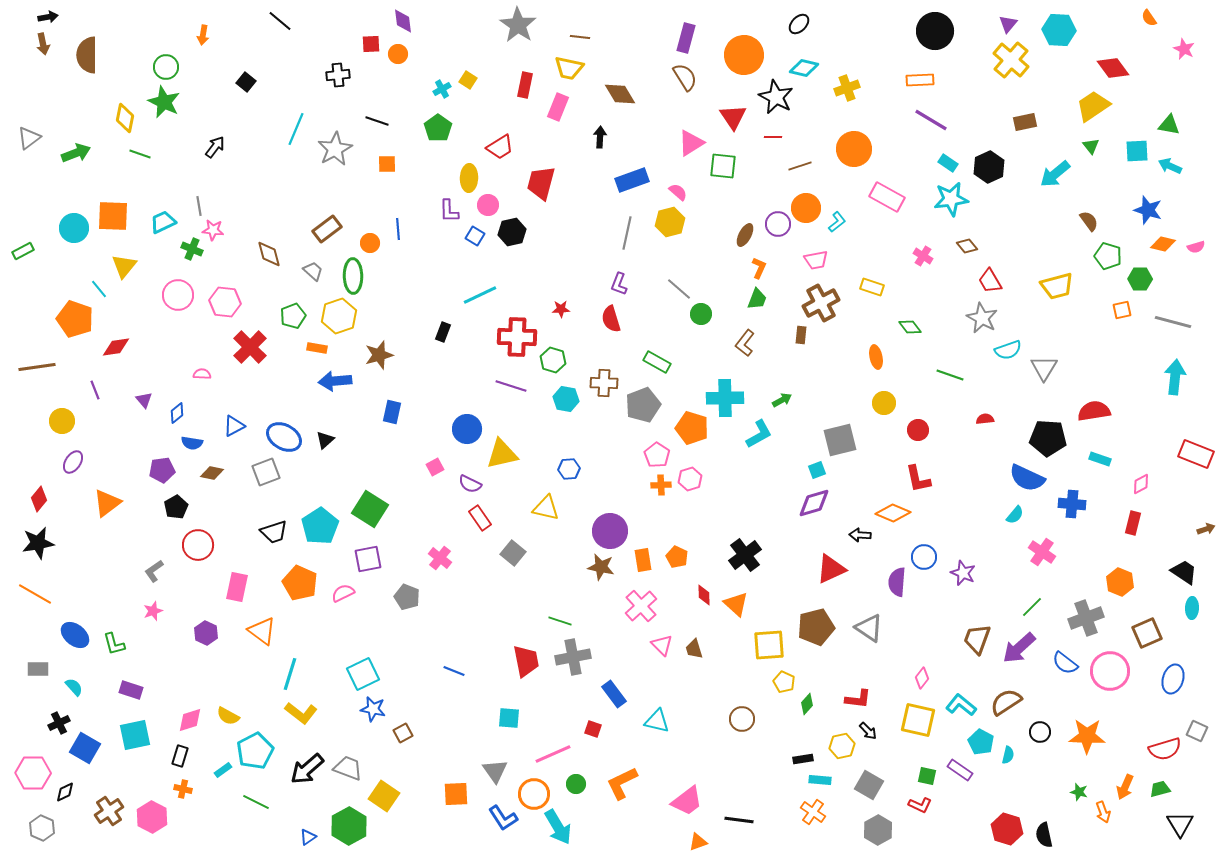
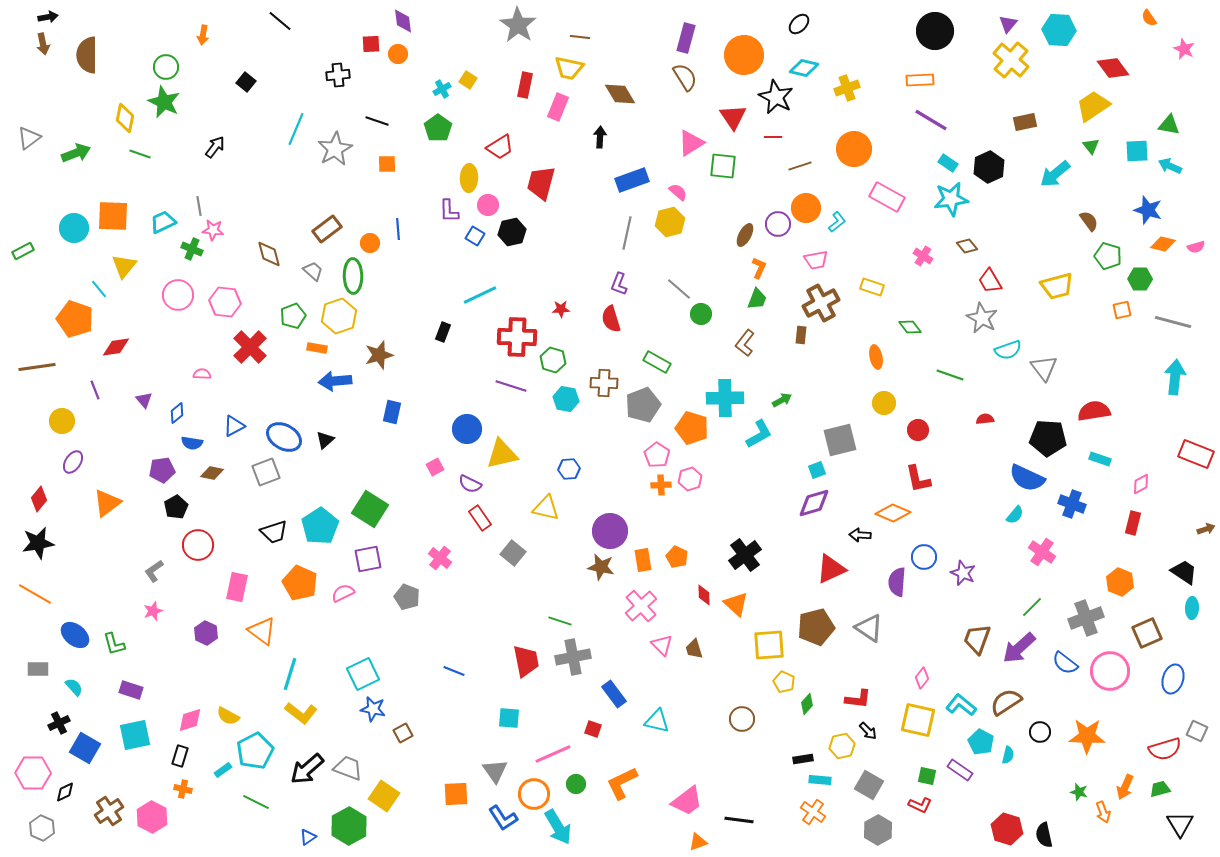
gray triangle at (1044, 368): rotated 8 degrees counterclockwise
blue cross at (1072, 504): rotated 16 degrees clockwise
